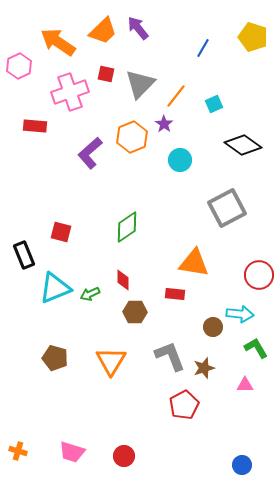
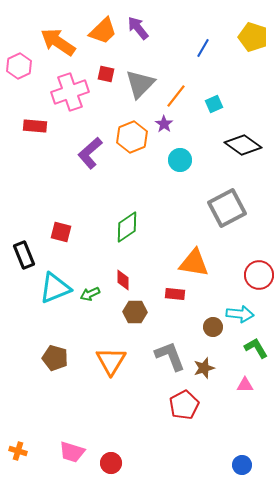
red circle at (124, 456): moved 13 px left, 7 px down
